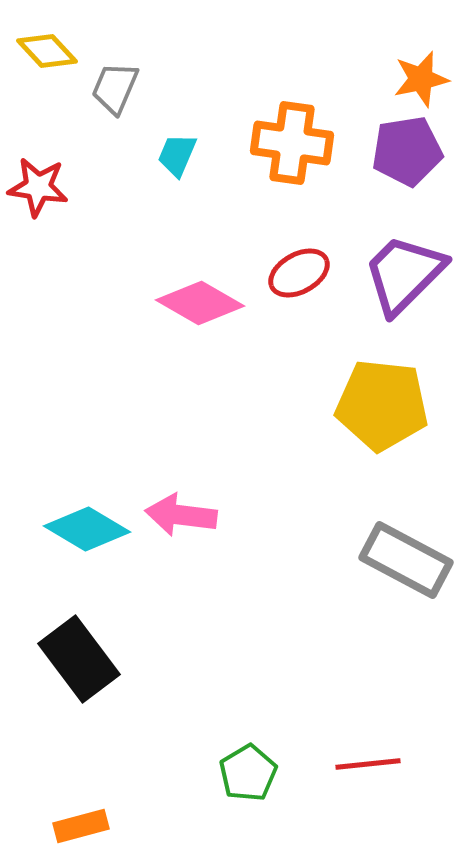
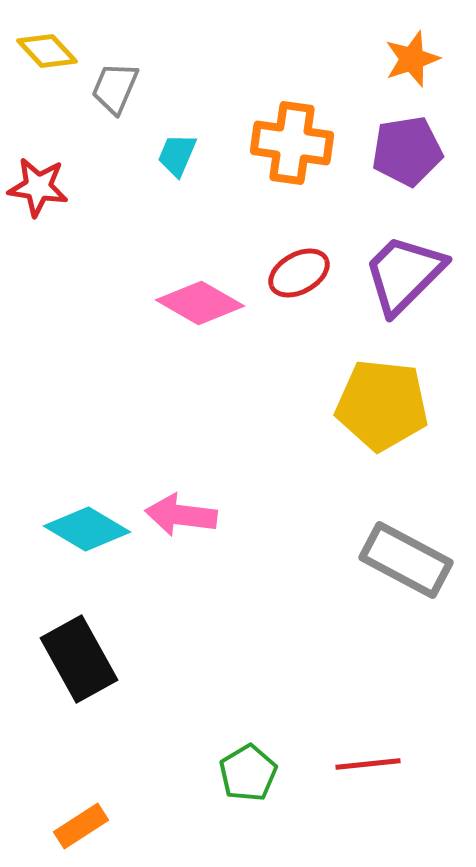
orange star: moved 9 px left, 20 px up; rotated 6 degrees counterclockwise
black rectangle: rotated 8 degrees clockwise
orange rectangle: rotated 18 degrees counterclockwise
